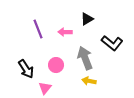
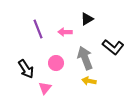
black L-shape: moved 1 px right, 4 px down
pink circle: moved 2 px up
